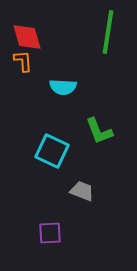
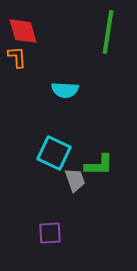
red diamond: moved 4 px left, 6 px up
orange L-shape: moved 6 px left, 4 px up
cyan semicircle: moved 2 px right, 3 px down
green L-shape: moved 34 px down; rotated 68 degrees counterclockwise
cyan square: moved 2 px right, 2 px down
gray trapezoid: moved 7 px left, 11 px up; rotated 50 degrees clockwise
